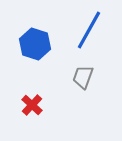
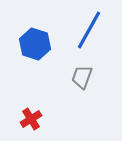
gray trapezoid: moved 1 px left
red cross: moved 1 px left, 14 px down; rotated 15 degrees clockwise
